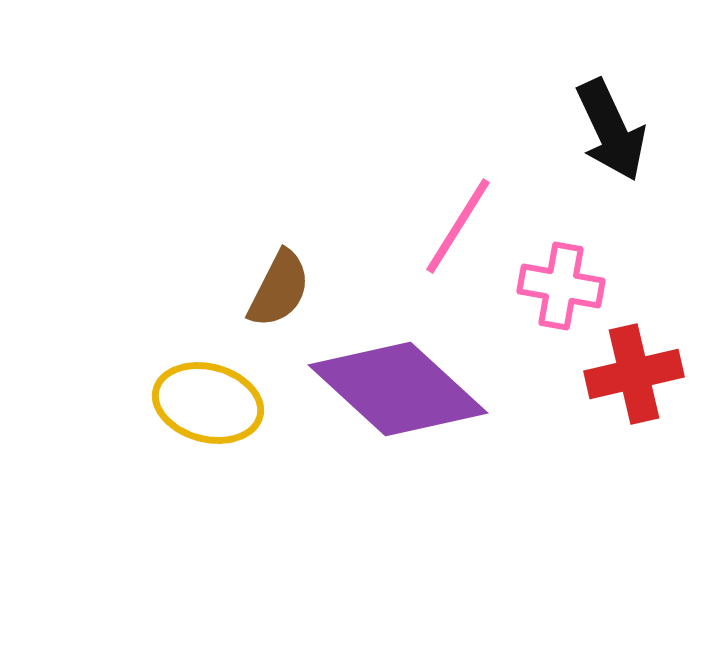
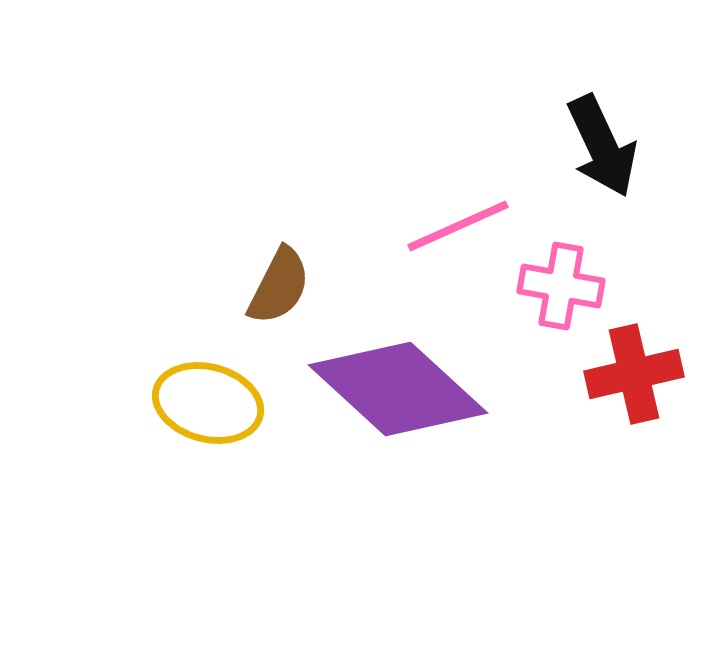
black arrow: moved 9 px left, 16 px down
pink line: rotated 34 degrees clockwise
brown semicircle: moved 3 px up
